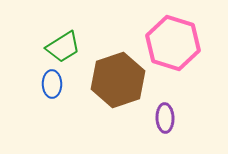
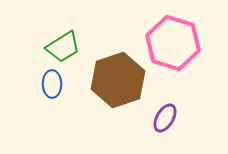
purple ellipse: rotated 32 degrees clockwise
